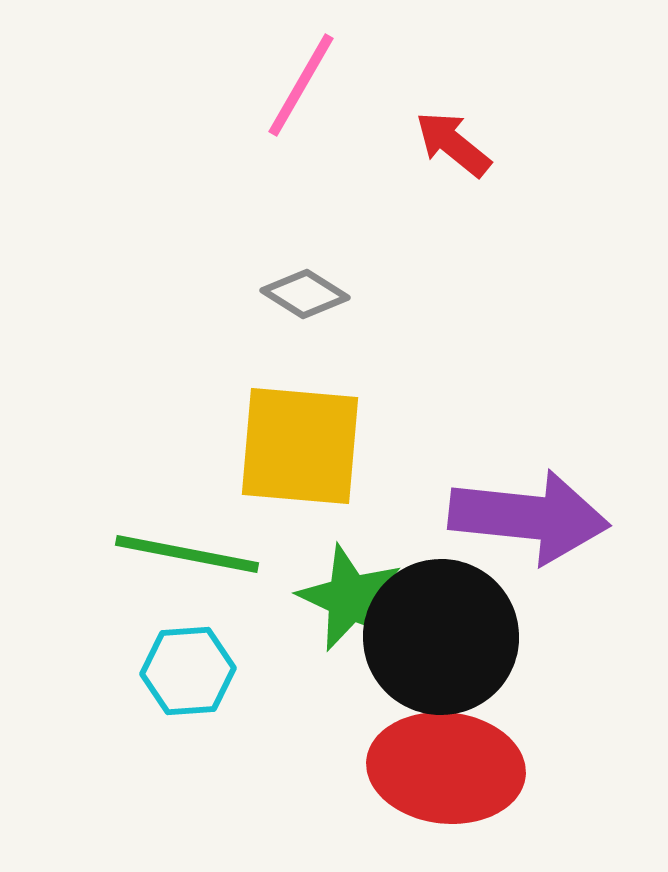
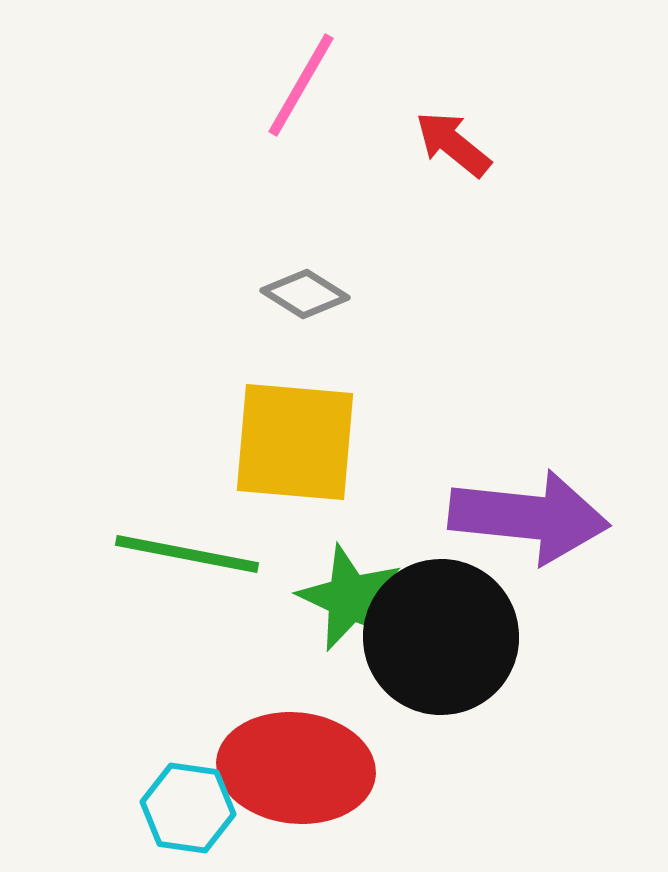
yellow square: moved 5 px left, 4 px up
cyan hexagon: moved 137 px down; rotated 12 degrees clockwise
red ellipse: moved 150 px left
